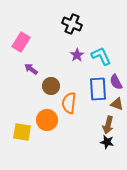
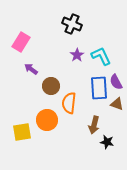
blue rectangle: moved 1 px right, 1 px up
brown arrow: moved 14 px left
yellow square: rotated 18 degrees counterclockwise
